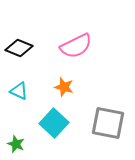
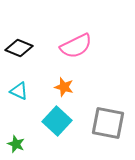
cyan square: moved 3 px right, 2 px up
